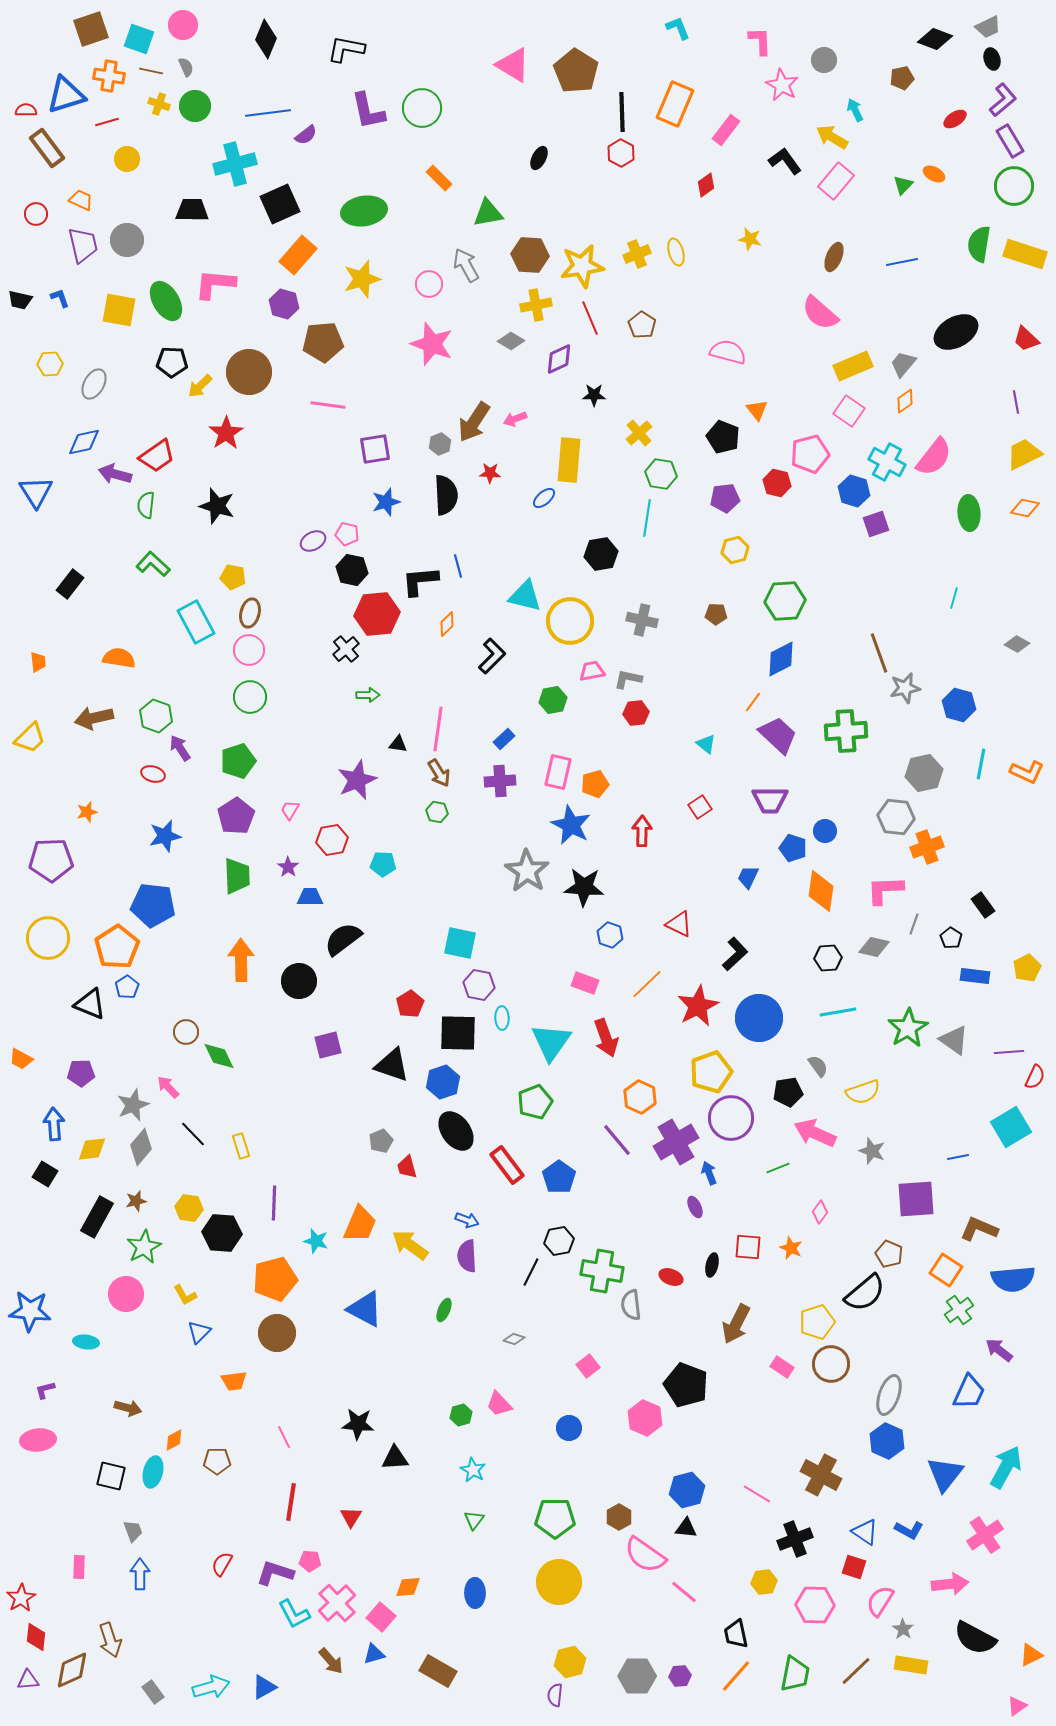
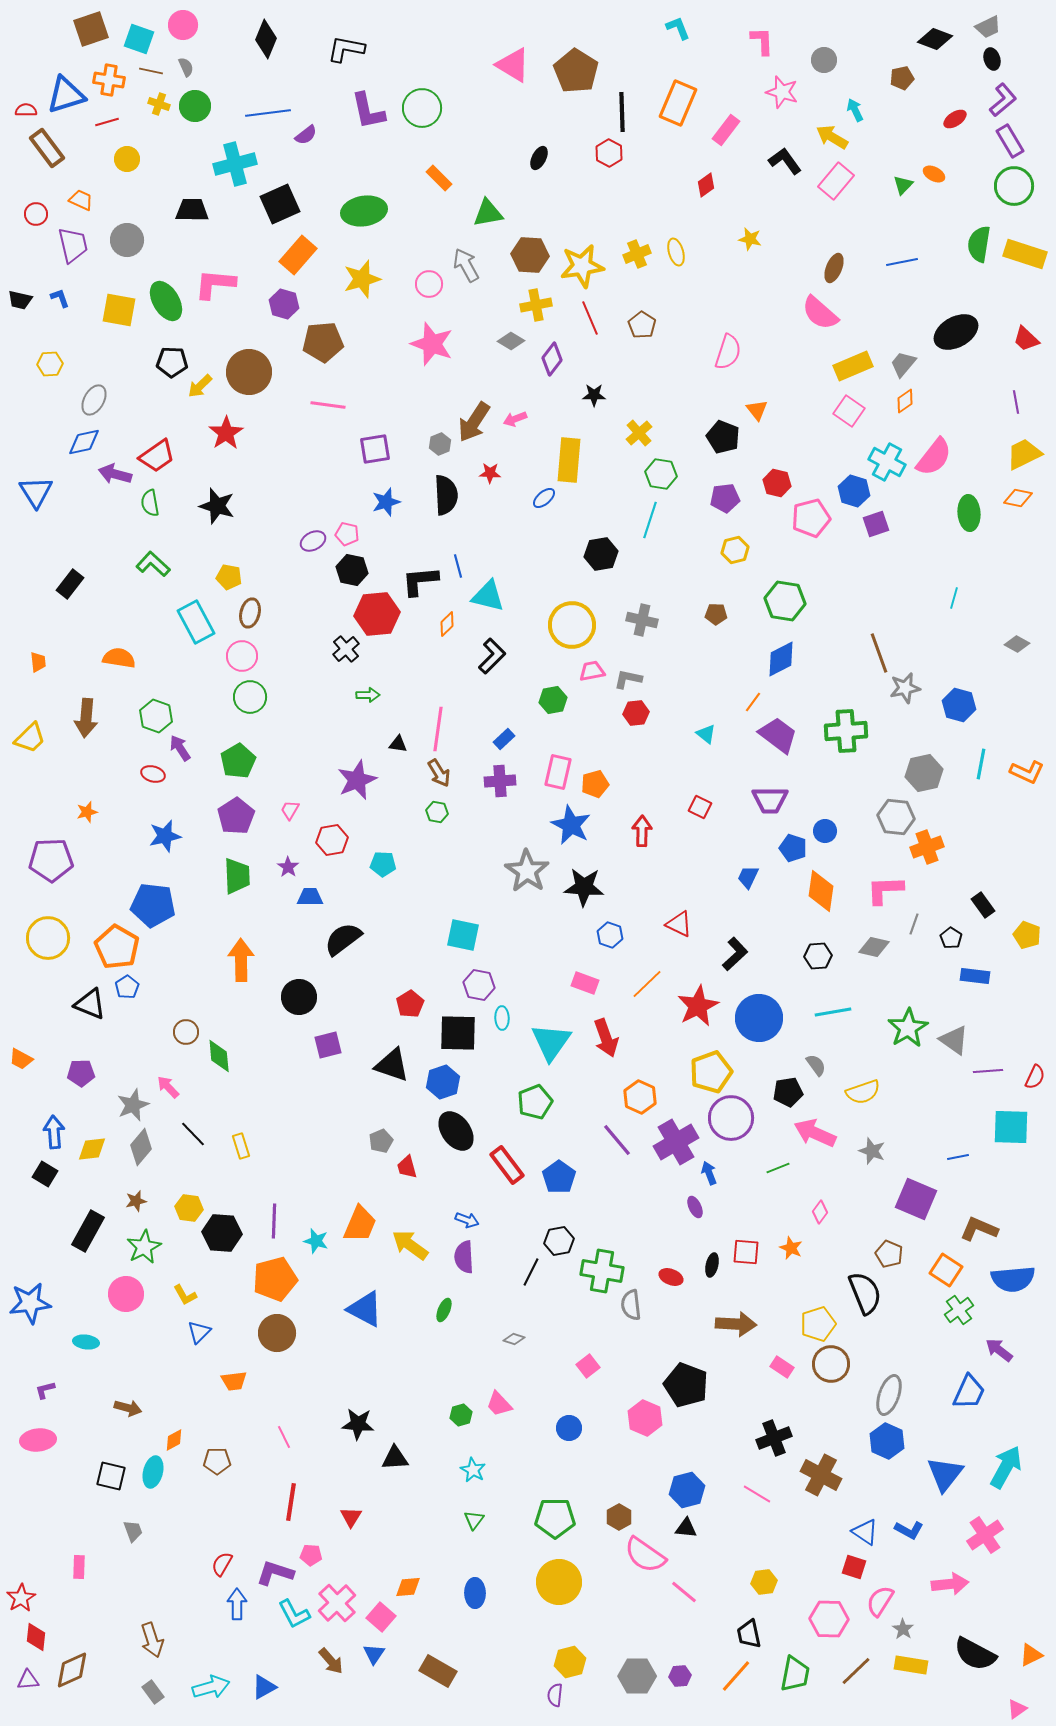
pink L-shape at (760, 41): moved 2 px right
orange cross at (109, 76): moved 4 px down
pink star at (782, 85): moved 7 px down; rotated 12 degrees counterclockwise
orange rectangle at (675, 104): moved 3 px right, 1 px up
red hexagon at (621, 153): moved 12 px left
purple trapezoid at (83, 245): moved 10 px left
brown ellipse at (834, 257): moved 11 px down
pink semicircle at (728, 352): rotated 93 degrees clockwise
purple diamond at (559, 359): moved 7 px left; rotated 28 degrees counterclockwise
gray ellipse at (94, 384): moved 16 px down
pink pentagon at (810, 454): moved 1 px right, 64 px down
green semicircle at (146, 505): moved 4 px right, 2 px up; rotated 16 degrees counterclockwise
orange diamond at (1025, 508): moved 7 px left, 10 px up
cyan line at (647, 518): moved 3 px right, 2 px down; rotated 9 degrees clockwise
yellow pentagon at (233, 577): moved 4 px left
cyan triangle at (525, 596): moved 37 px left
green hexagon at (785, 601): rotated 12 degrees clockwise
yellow circle at (570, 621): moved 2 px right, 4 px down
pink circle at (249, 650): moved 7 px left, 6 px down
brown arrow at (94, 718): moved 8 px left; rotated 72 degrees counterclockwise
purple trapezoid at (778, 735): rotated 6 degrees counterclockwise
cyan triangle at (706, 744): moved 10 px up
green pentagon at (238, 761): rotated 12 degrees counterclockwise
red square at (700, 807): rotated 30 degrees counterclockwise
cyan square at (460, 943): moved 3 px right, 8 px up
orange pentagon at (117, 947): rotated 9 degrees counterclockwise
black hexagon at (828, 958): moved 10 px left, 2 px up
yellow pentagon at (1027, 968): moved 33 px up; rotated 24 degrees counterclockwise
black circle at (299, 981): moved 16 px down
cyan line at (838, 1012): moved 5 px left
purple line at (1009, 1052): moved 21 px left, 19 px down
green diamond at (219, 1056): rotated 20 degrees clockwise
gray semicircle at (818, 1066): moved 2 px left, 1 px up
blue arrow at (54, 1124): moved 8 px down
cyan square at (1011, 1127): rotated 33 degrees clockwise
purple square at (916, 1199): rotated 27 degrees clockwise
purple line at (274, 1203): moved 18 px down
black rectangle at (97, 1217): moved 9 px left, 14 px down
red square at (748, 1247): moved 2 px left, 5 px down
purple semicircle at (467, 1256): moved 3 px left, 1 px down
black semicircle at (865, 1293): rotated 72 degrees counterclockwise
blue star at (30, 1311): moved 8 px up; rotated 12 degrees counterclockwise
yellow pentagon at (817, 1322): moved 1 px right, 2 px down
brown arrow at (736, 1324): rotated 114 degrees counterclockwise
black cross at (795, 1539): moved 21 px left, 101 px up
pink pentagon at (310, 1561): moved 1 px right, 6 px up
blue arrow at (140, 1574): moved 97 px right, 30 px down
pink hexagon at (815, 1605): moved 14 px right, 14 px down
black trapezoid at (736, 1634): moved 13 px right
black semicircle at (975, 1638): moved 16 px down
brown arrow at (110, 1640): moved 42 px right
blue triangle at (374, 1654): rotated 40 degrees counterclockwise
pink triangle at (1017, 1706): moved 3 px down
